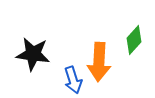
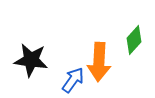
black star: moved 2 px left, 6 px down
blue arrow: rotated 128 degrees counterclockwise
